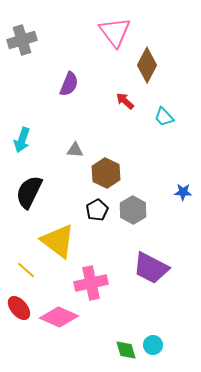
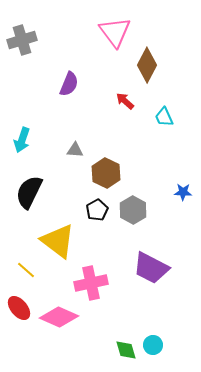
cyan trapezoid: rotated 20 degrees clockwise
